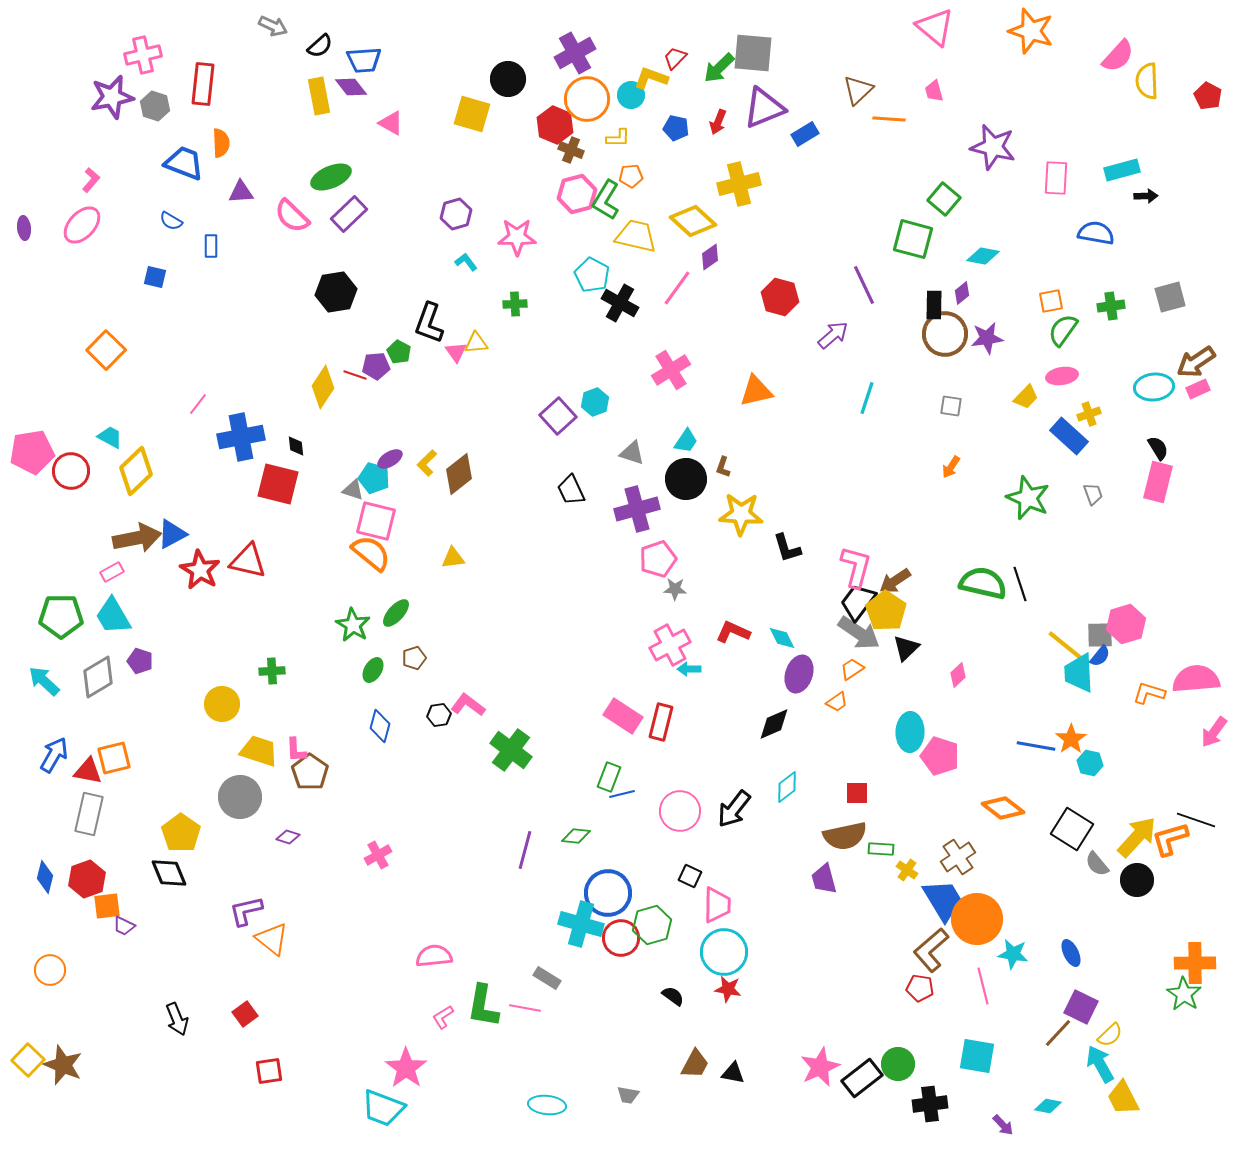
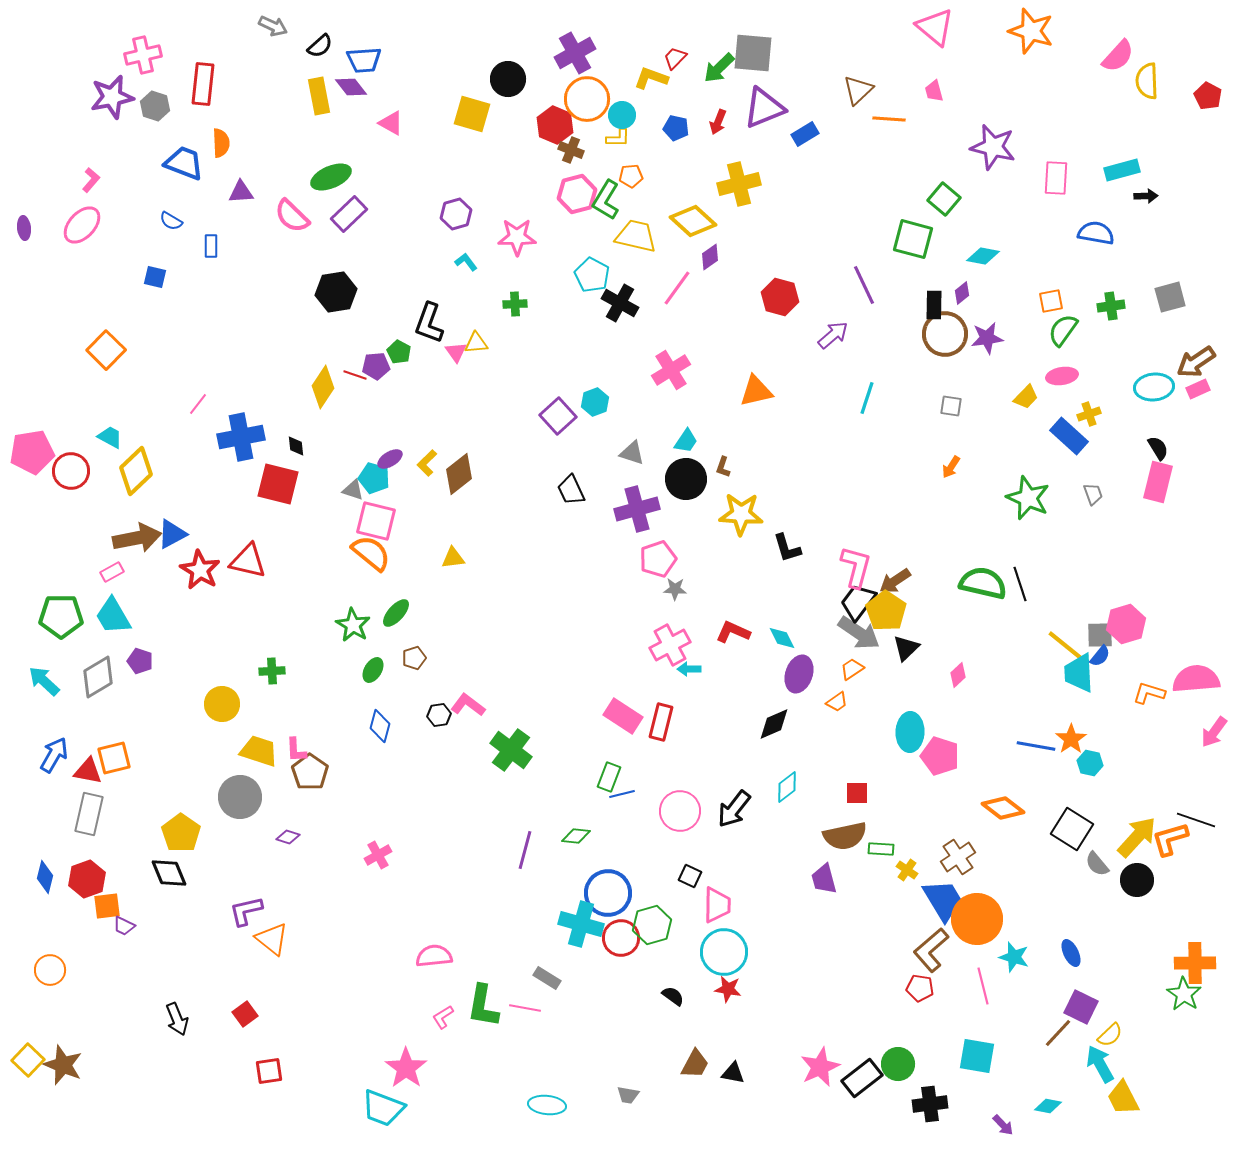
cyan circle at (631, 95): moved 9 px left, 20 px down
cyan star at (1013, 954): moved 1 px right, 3 px down; rotated 8 degrees clockwise
